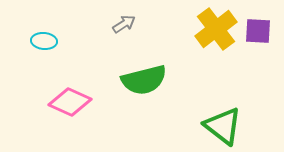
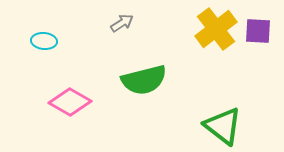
gray arrow: moved 2 px left, 1 px up
pink diamond: rotated 6 degrees clockwise
